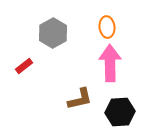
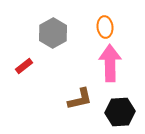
orange ellipse: moved 2 px left
